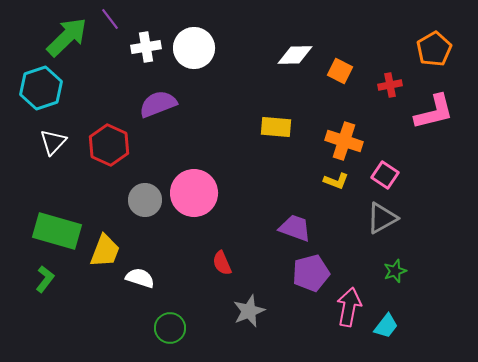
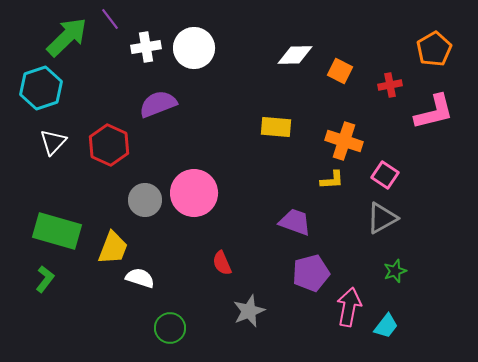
yellow L-shape: moved 4 px left, 1 px up; rotated 25 degrees counterclockwise
purple trapezoid: moved 6 px up
yellow trapezoid: moved 8 px right, 3 px up
